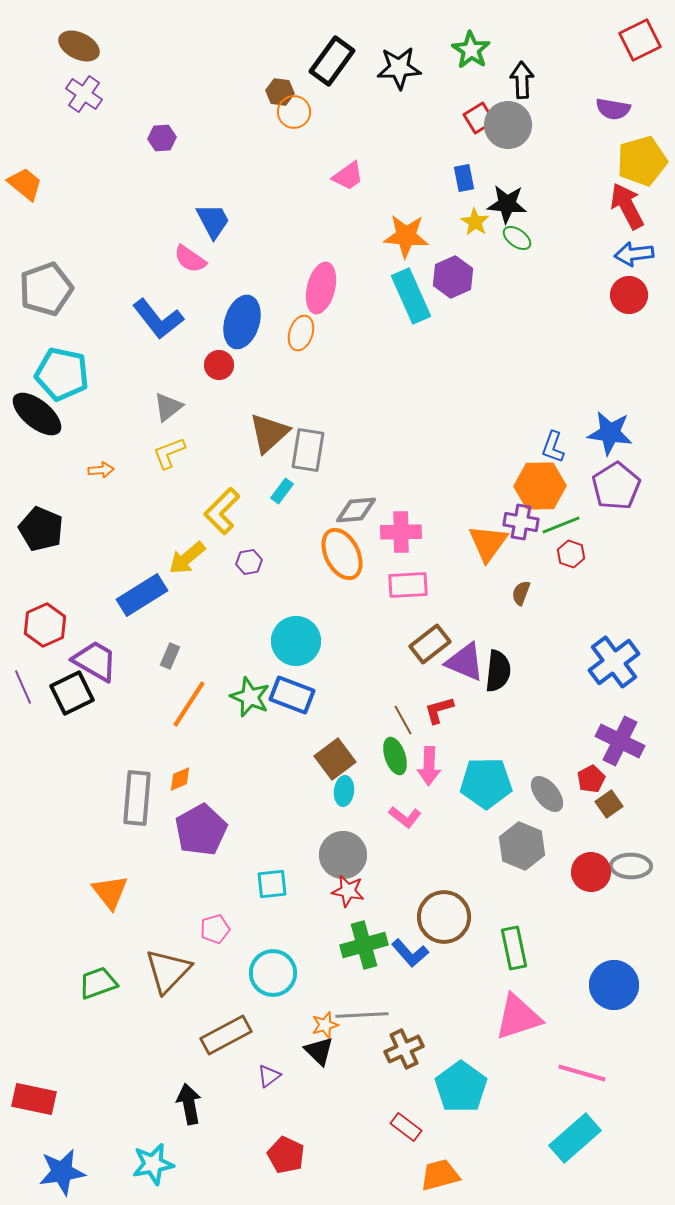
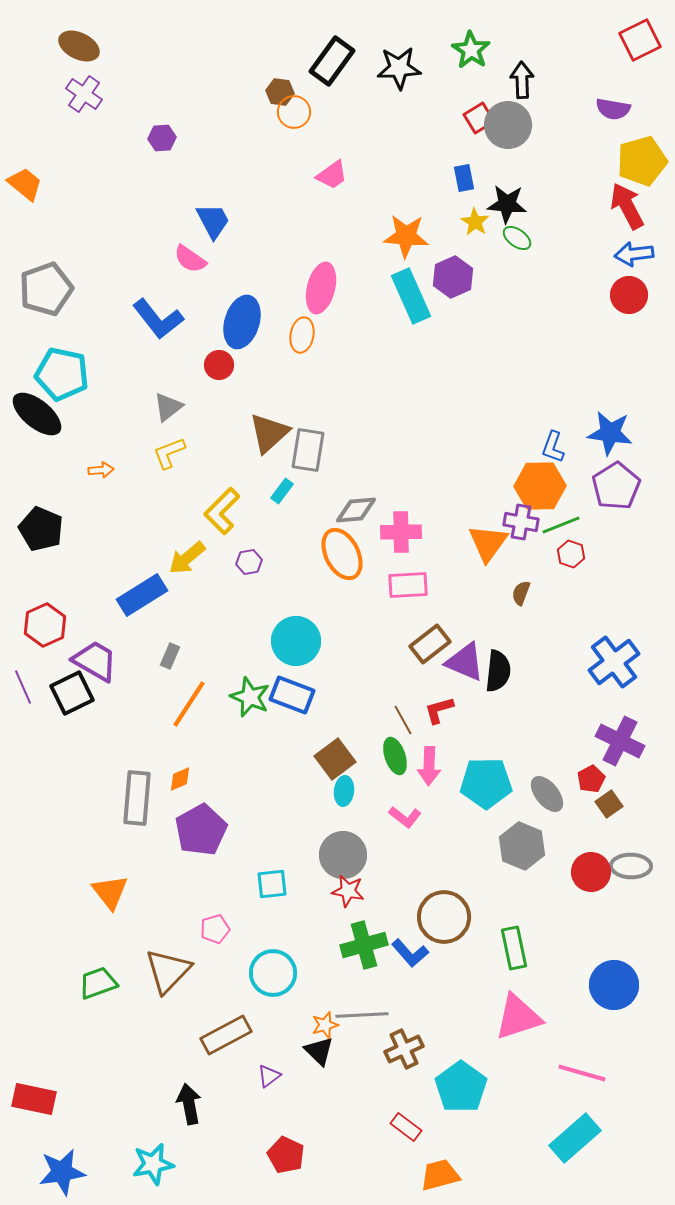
pink trapezoid at (348, 176): moved 16 px left, 1 px up
orange ellipse at (301, 333): moved 1 px right, 2 px down; rotated 8 degrees counterclockwise
